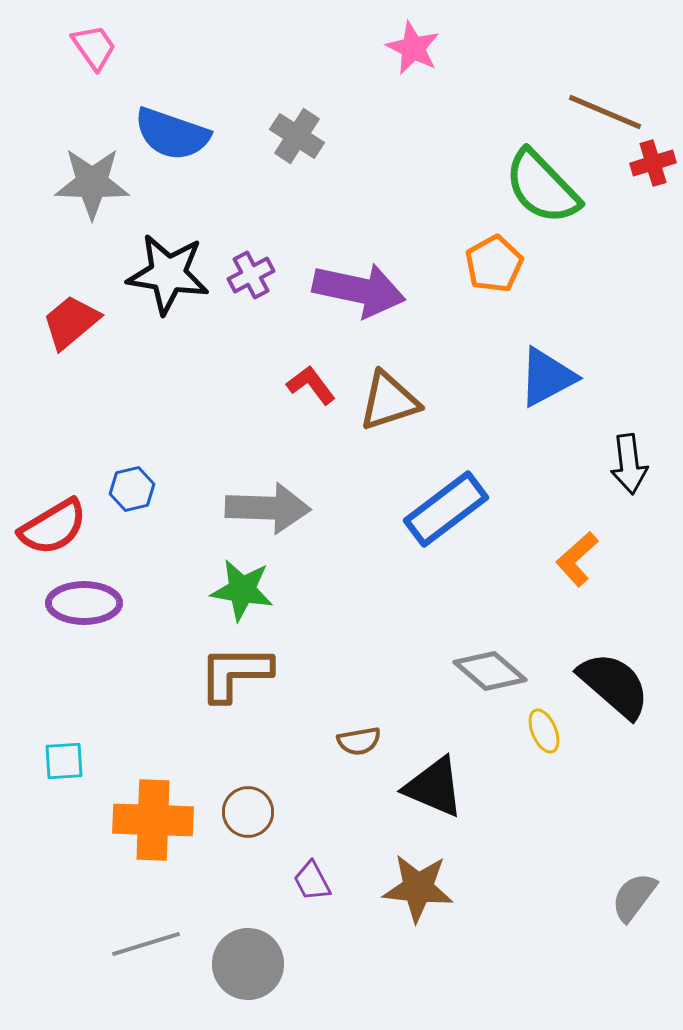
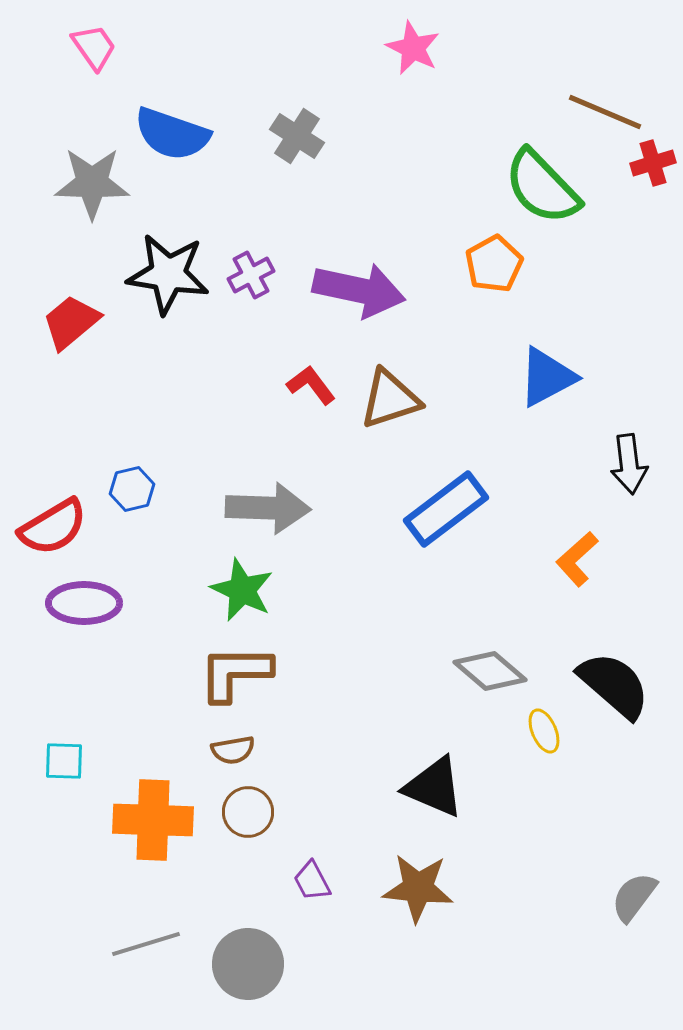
brown triangle: moved 1 px right, 2 px up
green star: rotated 16 degrees clockwise
brown semicircle: moved 126 px left, 9 px down
cyan square: rotated 6 degrees clockwise
